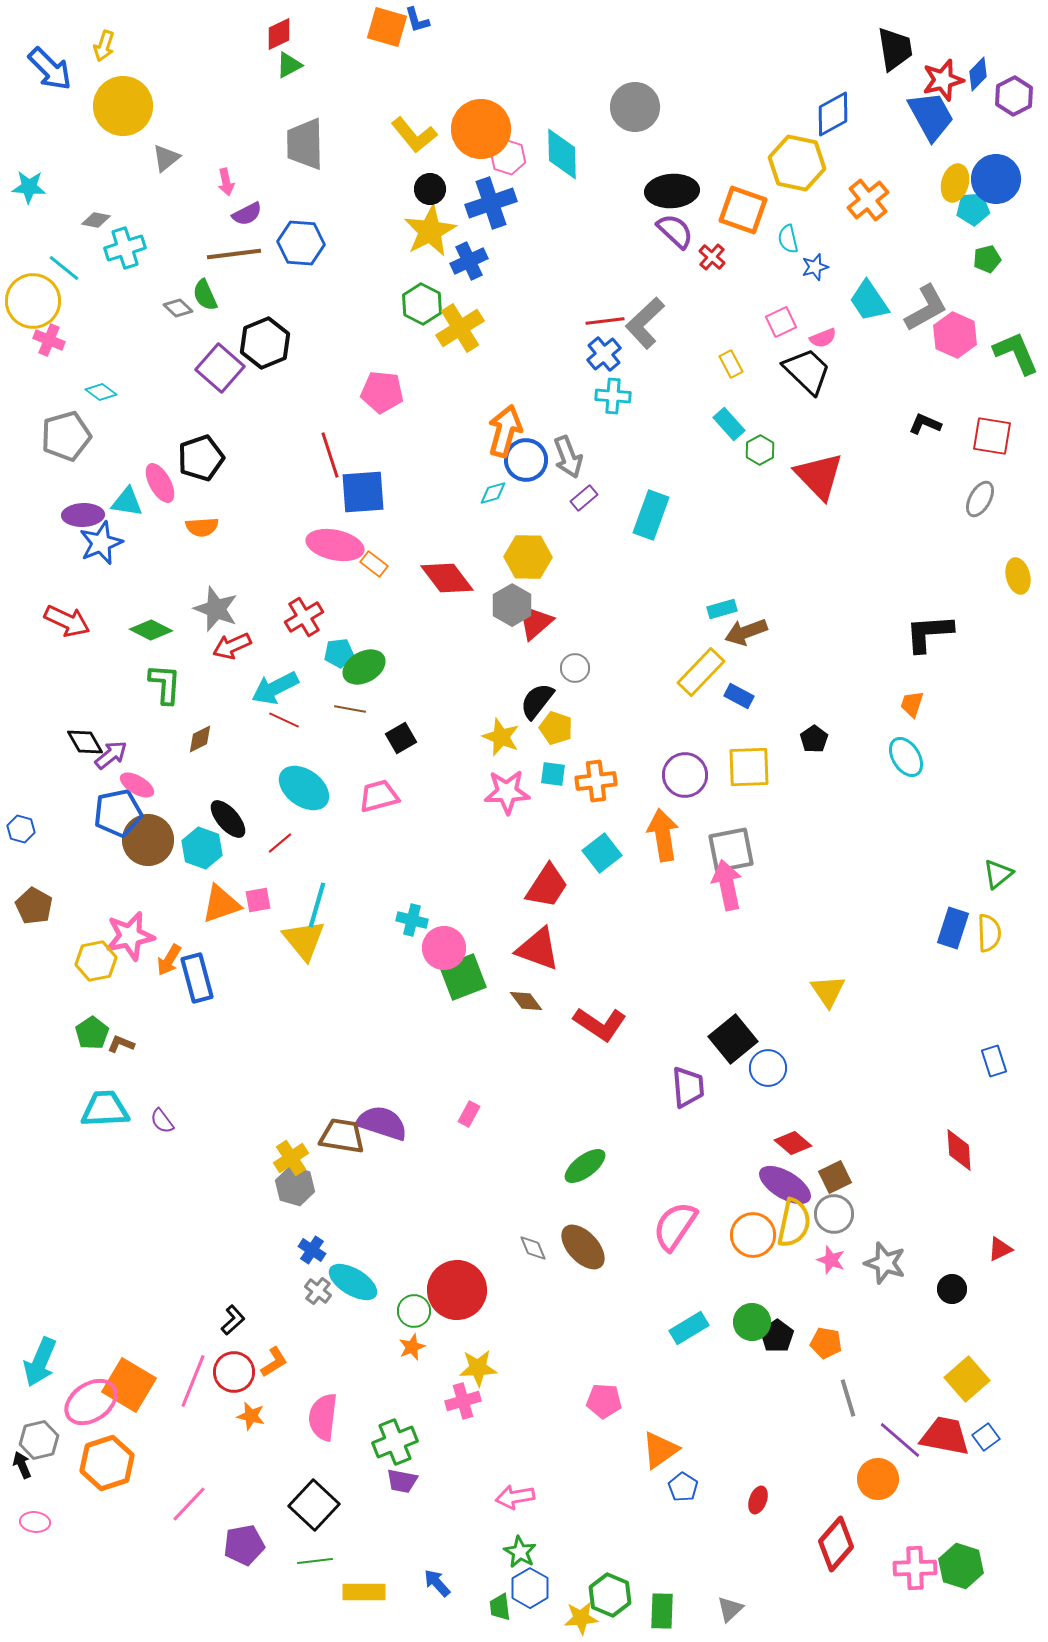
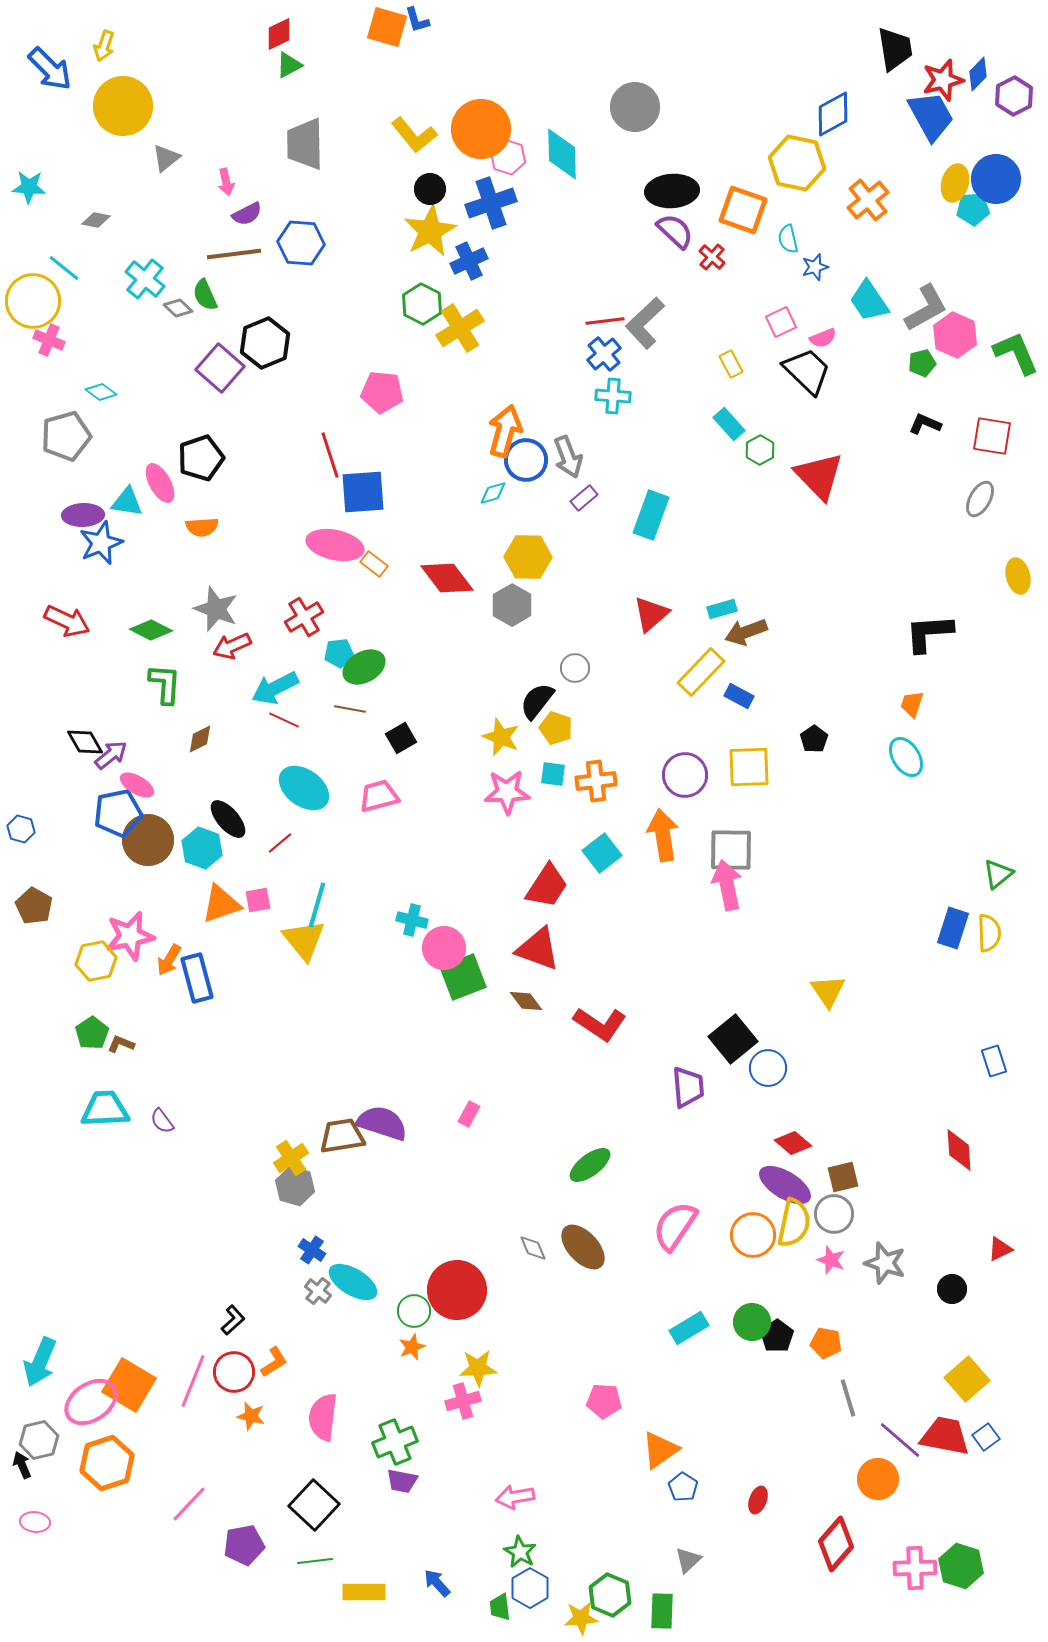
cyan cross at (125, 248): moved 20 px right, 31 px down; rotated 33 degrees counterclockwise
green pentagon at (987, 259): moved 65 px left, 104 px down
red triangle at (535, 622): moved 116 px right, 8 px up
gray square at (731, 850): rotated 12 degrees clockwise
brown trapezoid at (342, 1136): rotated 18 degrees counterclockwise
green ellipse at (585, 1166): moved 5 px right, 1 px up
brown square at (835, 1177): moved 8 px right; rotated 12 degrees clockwise
gray triangle at (730, 1609): moved 42 px left, 49 px up
